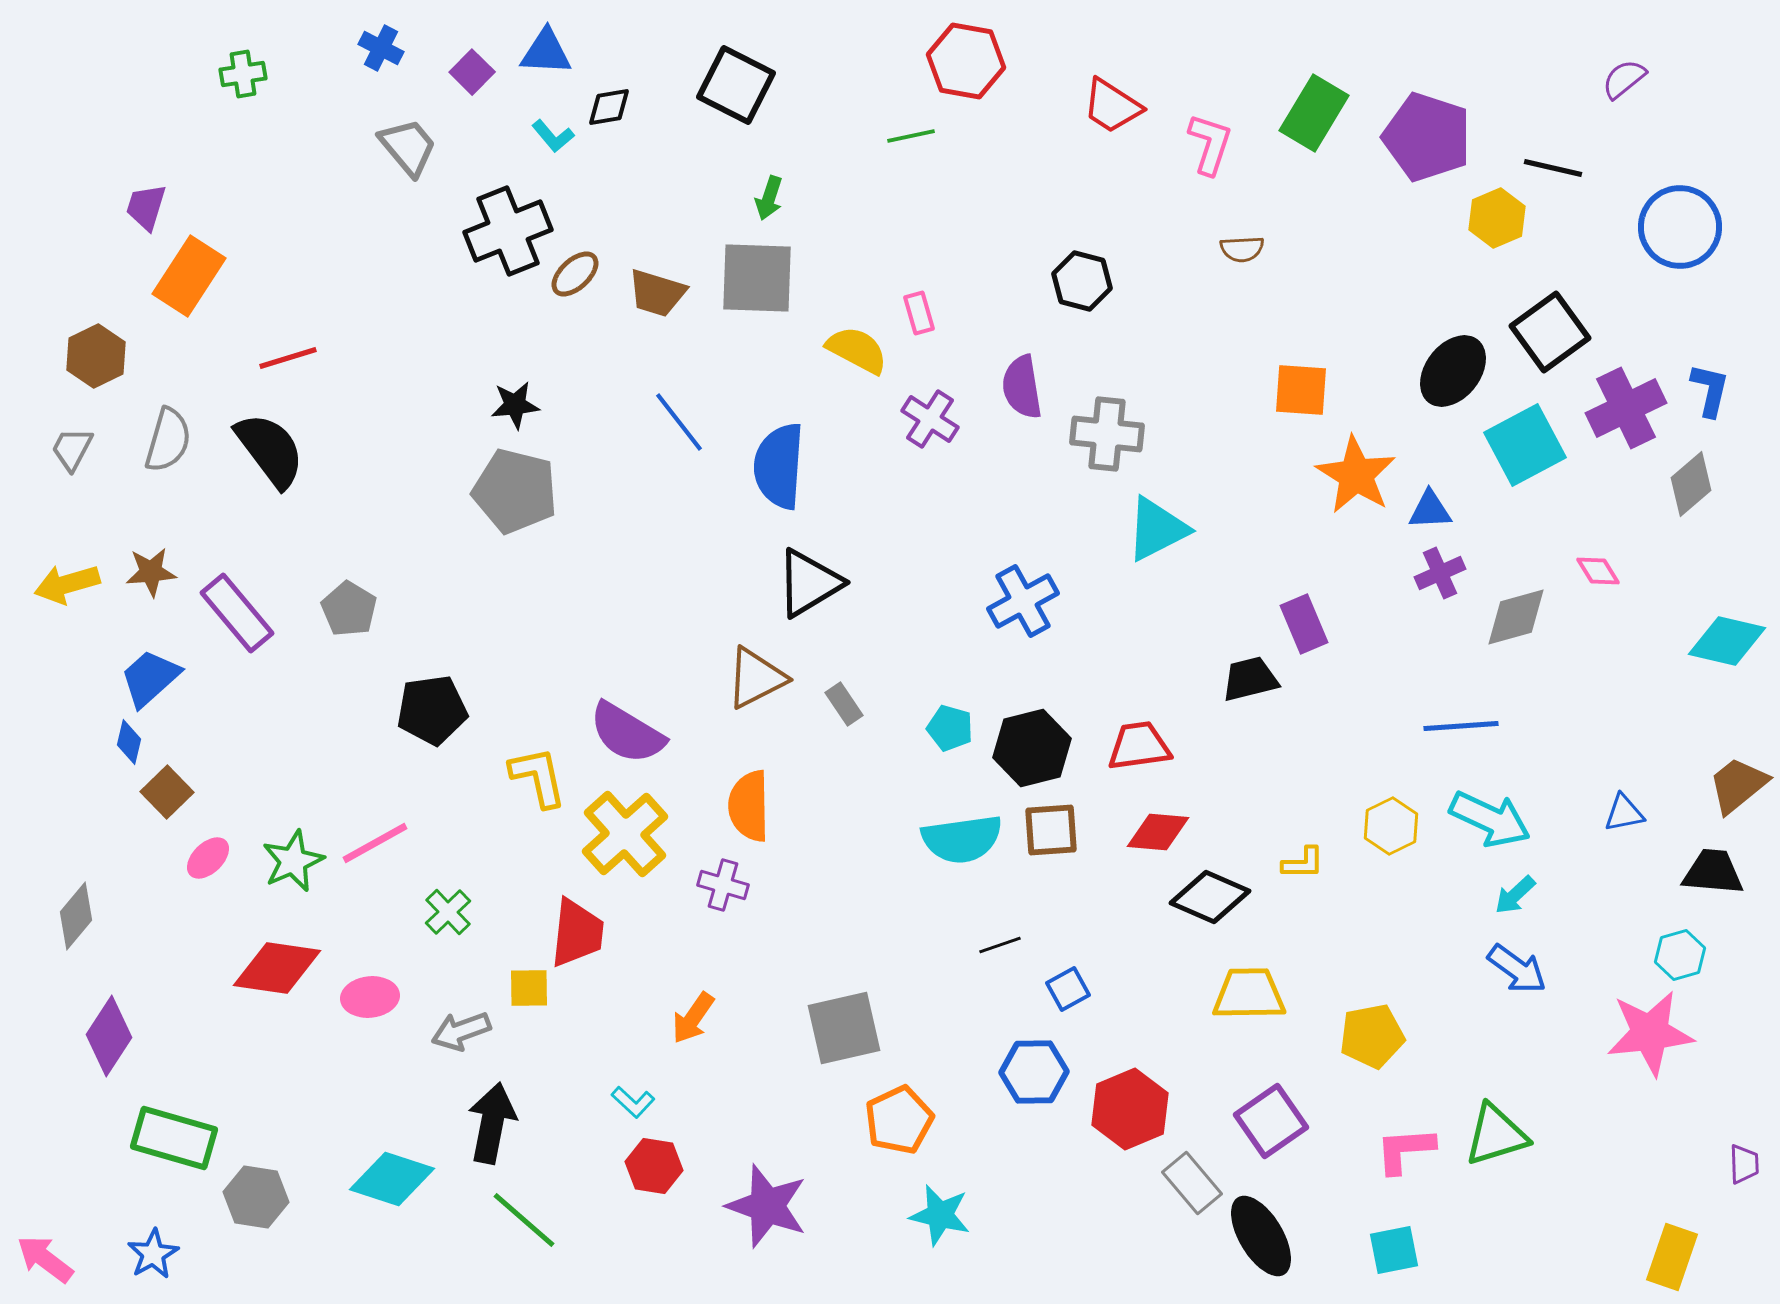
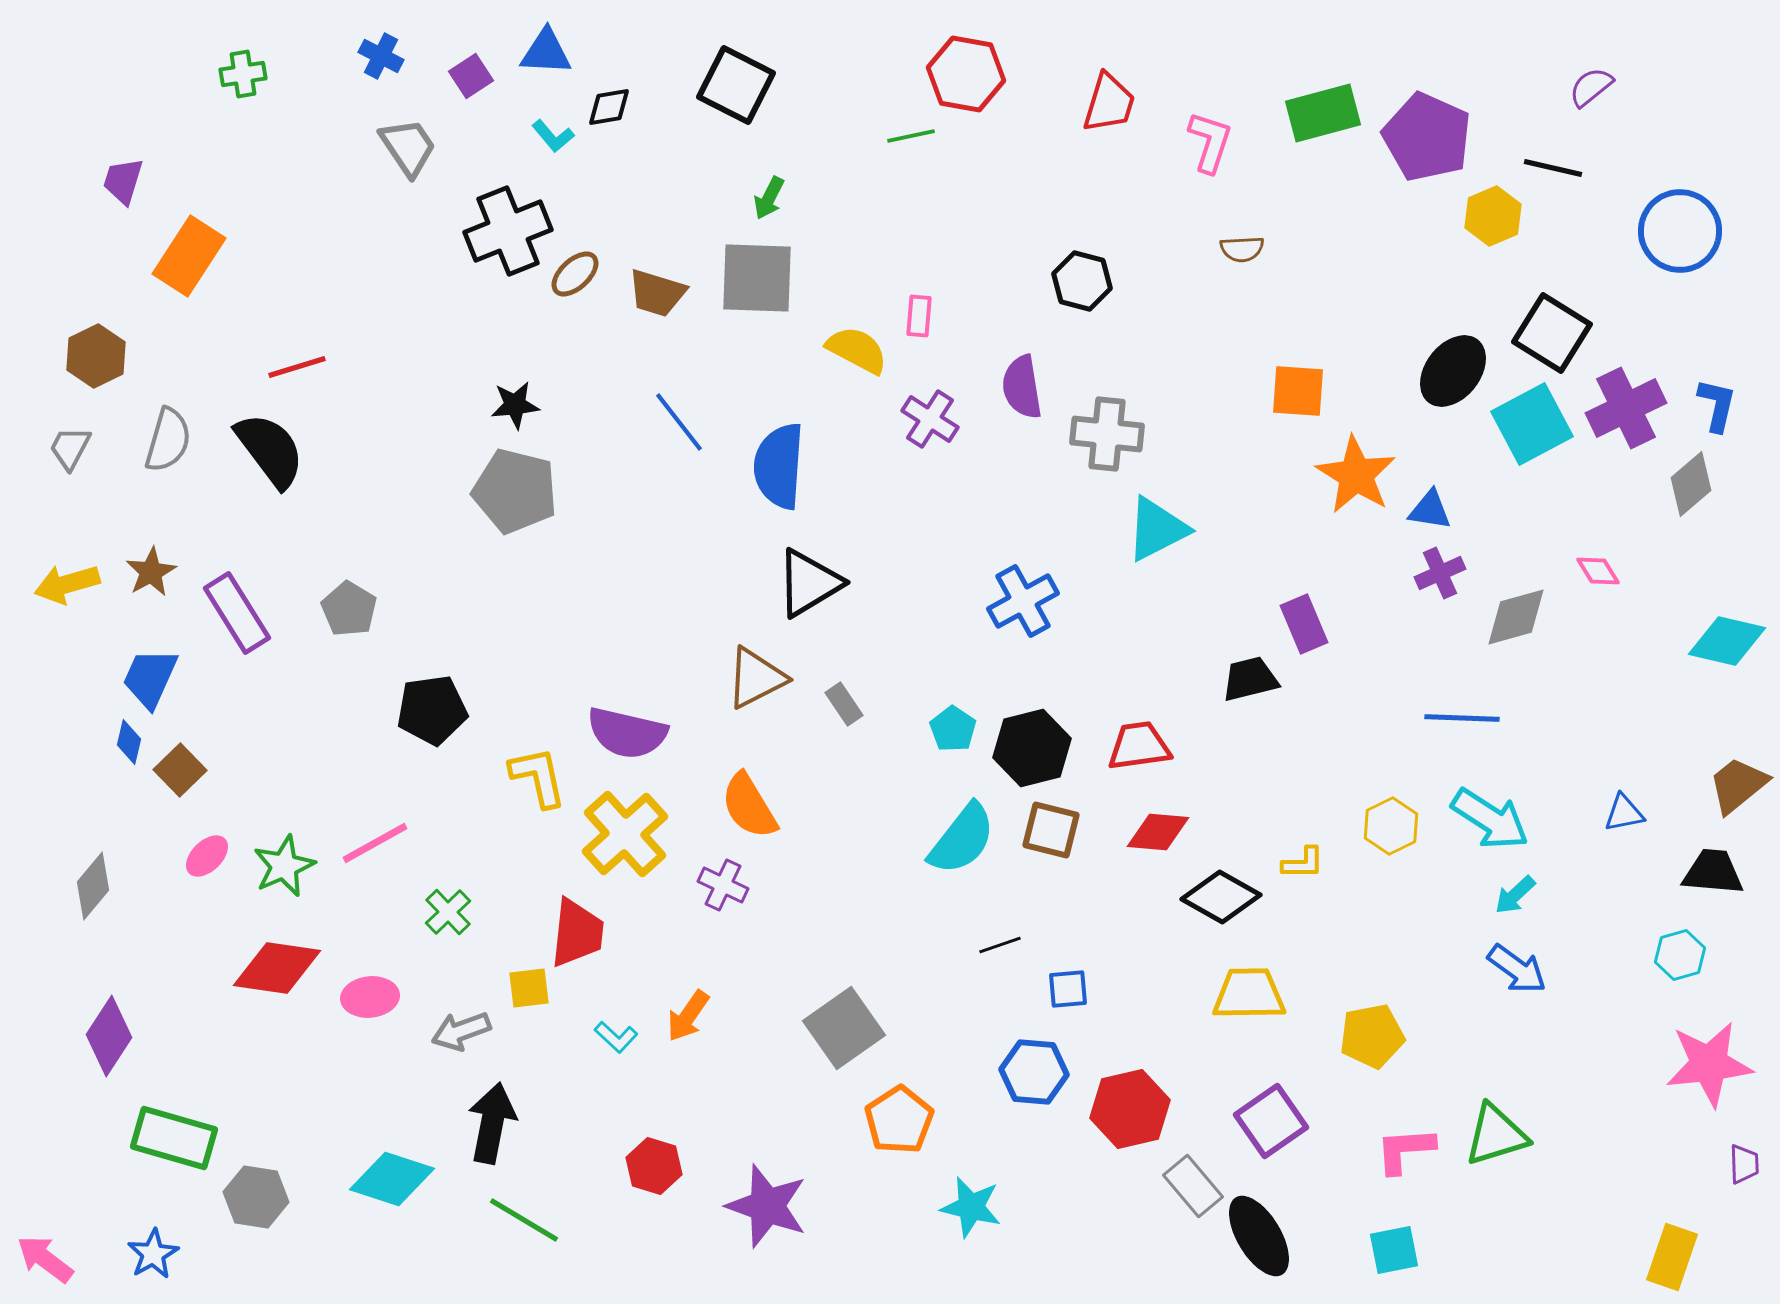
blue cross at (381, 48): moved 8 px down
red hexagon at (966, 61): moved 13 px down
purple square at (472, 72): moved 1 px left, 4 px down; rotated 12 degrees clockwise
purple semicircle at (1624, 79): moved 33 px left, 8 px down
red trapezoid at (1112, 106): moved 3 px left, 3 px up; rotated 106 degrees counterclockwise
green rectangle at (1314, 113): moved 9 px right; rotated 44 degrees clockwise
purple pentagon at (1427, 137): rotated 6 degrees clockwise
pink L-shape at (1210, 144): moved 2 px up
gray trapezoid at (408, 147): rotated 6 degrees clockwise
green arrow at (769, 198): rotated 9 degrees clockwise
purple trapezoid at (146, 207): moved 23 px left, 26 px up
yellow hexagon at (1497, 218): moved 4 px left, 2 px up
blue circle at (1680, 227): moved 4 px down
orange rectangle at (189, 276): moved 20 px up
pink rectangle at (919, 313): moved 3 px down; rotated 21 degrees clockwise
black square at (1550, 332): moved 2 px right, 1 px down; rotated 22 degrees counterclockwise
red line at (288, 358): moved 9 px right, 9 px down
orange square at (1301, 390): moved 3 px left, 1 px down
blue L-shape at (1710, 390): moved 7 px right, 15 px down
cyan square at (1525, 445): moved 7 px right, 21 px up
gray trapezoid at (72, 449): moved 2 px left, 1 px up
blue triangle at (1430, 510): rotated 12 degrees clockwise
brown star at (151, 572): rotated 24 degrees counterclockwise
purple rectangle at (237, 613): rotated 8 degrees clockwise
blue trapezoid at (150, 678): rotated 24 degrees counterclockwise
blue line at (1461, 726): moved 1 px right, 8 px up; rotated 6 degrees clockwise
cyan pentagon at (950, 728): moved 3 px right, 1 px down; rotated 18 degrees clockwise
purple semicircle at (627, 733): rotated 18 degrees counterclockwise
brown square at (167, 792): moved 13 px right, 22 px up
orange semicircle at (749, 806): rotated 30 degrees counterclockwise
cyan arrow at (1490, 819): rotated 8 degrees clockwise
brown square at (1051, 830): rotated 18 degrees clockwise
cyan semicircle at (962, 839): rotated 44 degrees counterclockwise
pink ellipse at (208, 858): moved 1 px left, 2 px up
green star at (293, 861): moved 9 px left, 5 px down
purple cross at (723, 885): rotated 9 degrees clockwise
black diamond at (1210, 897): moved 11 px right; rotated 6 degrees clockwise
gray diamond at (76, 916): moved 17 px right, 30 px up
yellow square at (529, 988): rotated 6 degrees counterclockwise
blue square at (1068, 989): rotated 24 degrees clockwise
orange arrow at (693, 1018): moved 5 px left, 2 px up
gray square at (844, 1028): rotated 22 degrees counterclockwise
pink star at (1650, 1033): moved 59 px right, 31 px down
blue hexagon at (1034, 1072): rotated 6 degrees clockwise
cyan L-shape at (633, 1102): moved 17 px left, 65 px up
red hexagon at (1130, 1109): rotated 10 degrees clockwise
orange pentagon at (899, 1120): rotated 8 degrees counterclockwise
red hexagon at (654, 1166): rotated 8 degrees clockwise
gray rectangle at (1192, 1183): moved 1 px right, 3 px down
cyan star at (940, 1215): moved 31 px right, 8 px up
green line at (524, 1220): rotated 10 degrees counterclockwise
black ellipse at (1261, 1236): moved 2 px left
